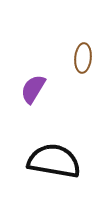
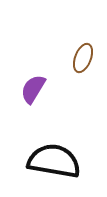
brown ellipse: rotated 16 degrees clockwise
